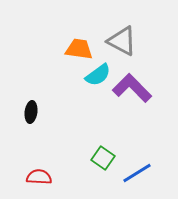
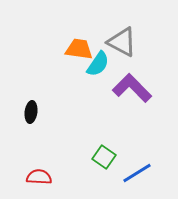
gray triangle: moved 1 px down
cyan semicircle: moved 11 px up; rotated 20 degrees counterclockwise
green square: moved 1 px right, 1 px up
